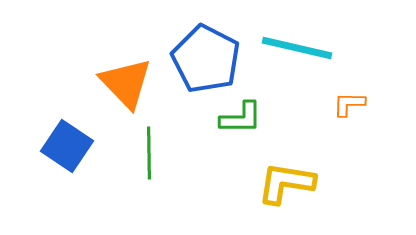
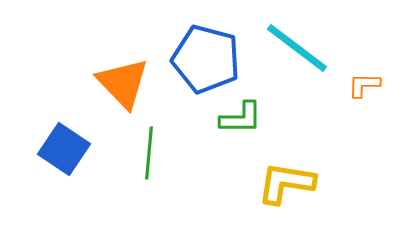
cyan line: rotated 24 degrees clockwise
blue pentagon: rotated 12 degrees counterclockwise
orange triangle: moved 3 px left
orange L-shape: moved 15 px right, 19 px up
blue square: moved 3 px left, 3 px down
green line: rotated 6 degrees clockwise
